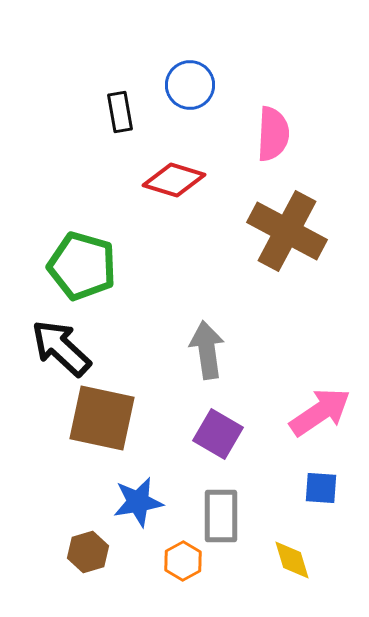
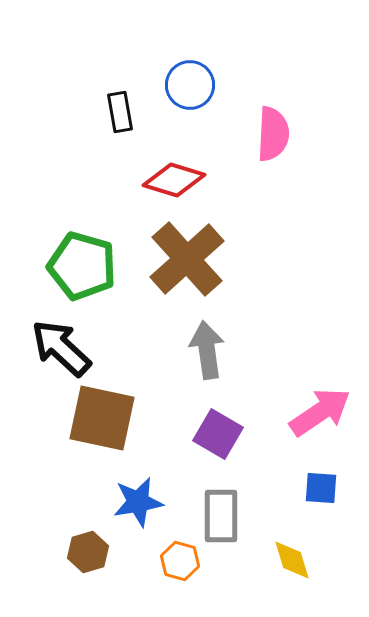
brown cross: moved 100 px left, 28 px down; rotated 20 degrees clockwise
orange hexagon: moved 3 px left; rotated 15 degrees counterclockwise
